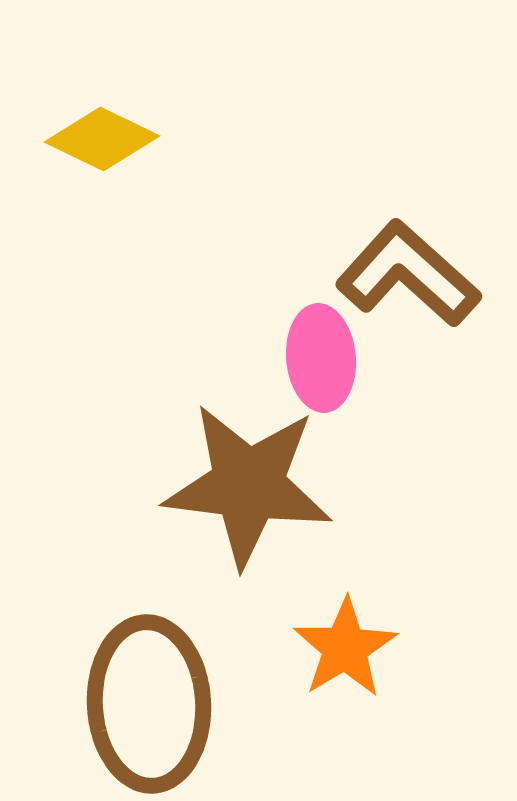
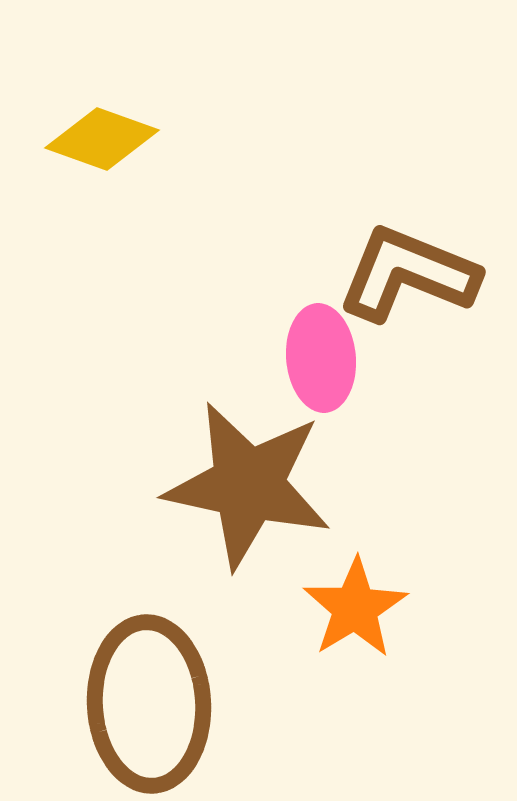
yellow diamond: rotated 6 degrees counterclockwise
brown L-shape: rotated 20 degrees counterclockwise
brown star: rotated 5 degrees clockwise
orange star: moved 10 px right, 40 px up
